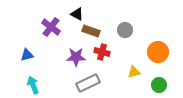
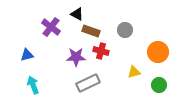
red cross: moved 1 px left, 1 px up
